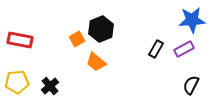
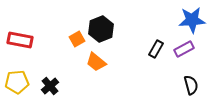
black semicircle: rotated 138 degrees clockwise
